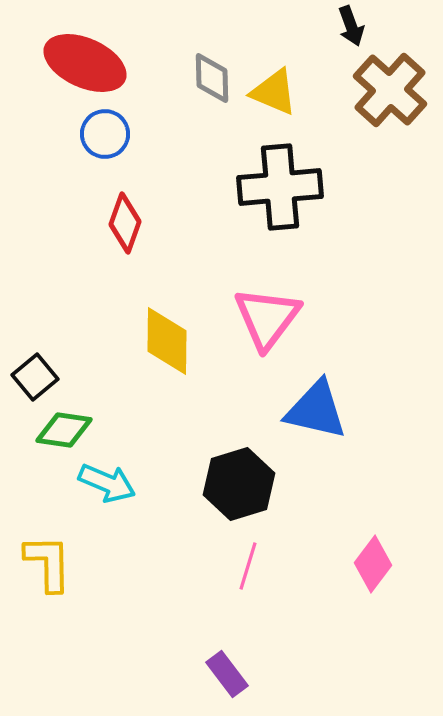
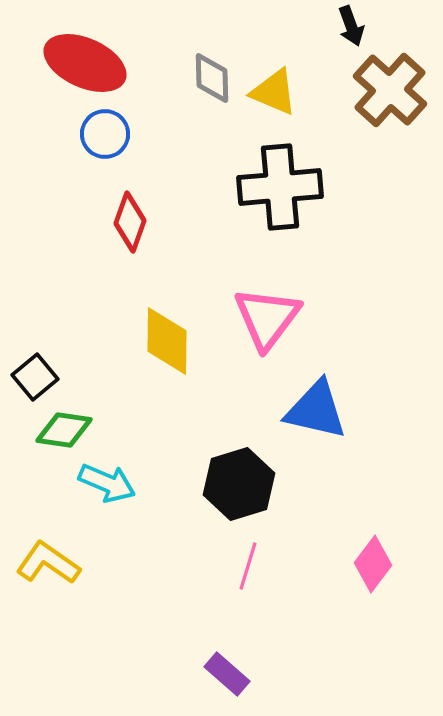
red diamond: moved 5 px right, 1 px up
yellow L-shape: rotated 54 degrees counterclockwise
purple rectangle: rotated 12 degrees counterclockwise
